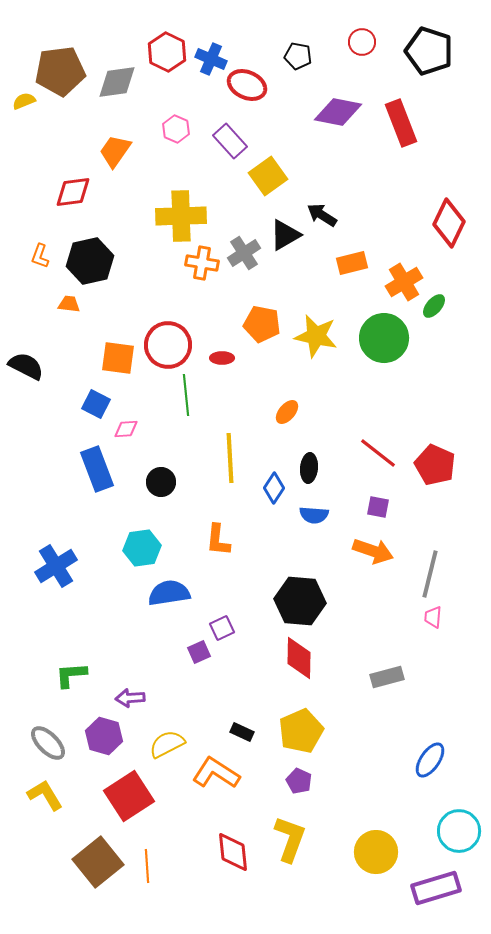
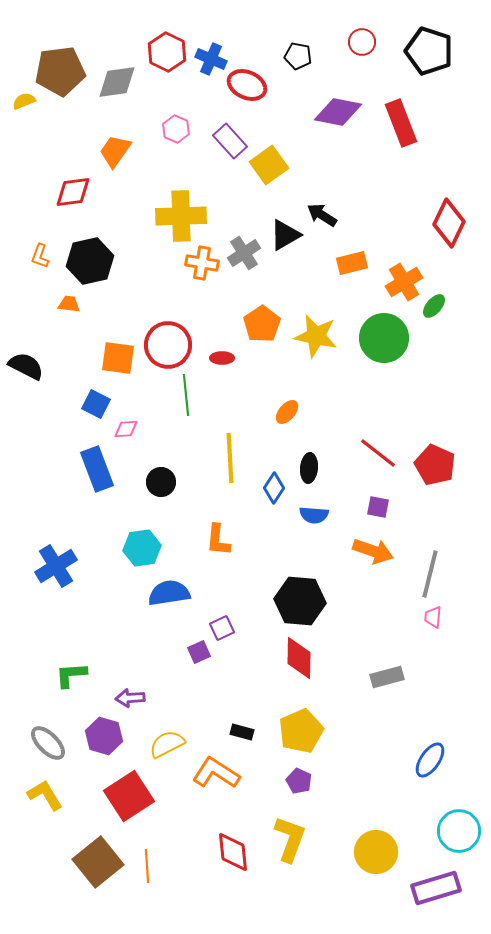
yellow square at (268, 176): moved 1 px right, 11 px up
orange pentagon at (262, 324): rotated 27 degrees clockwise
black rectangle at (242, 732): rotated 10 degrees counterclockwise
